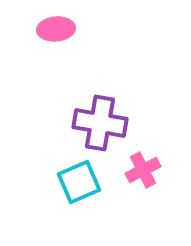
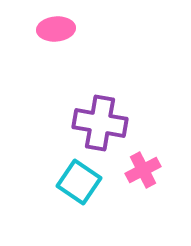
cyan square: rotated 33 degrees counterclockwise
